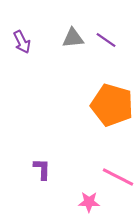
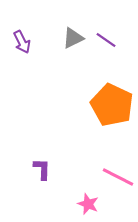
gray triangle: rotated 20 degrees counterclockwise
orange pentagon: rotated 9 degrees clockwise
pink star: moved 1 px left, 2 px down; rotated 20 degrees clockwise
